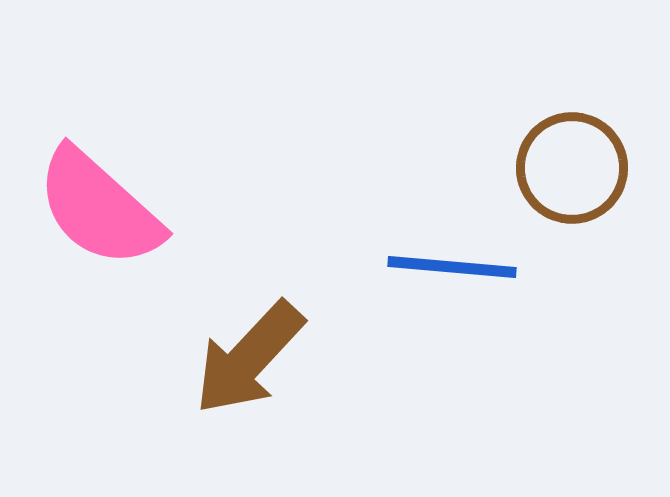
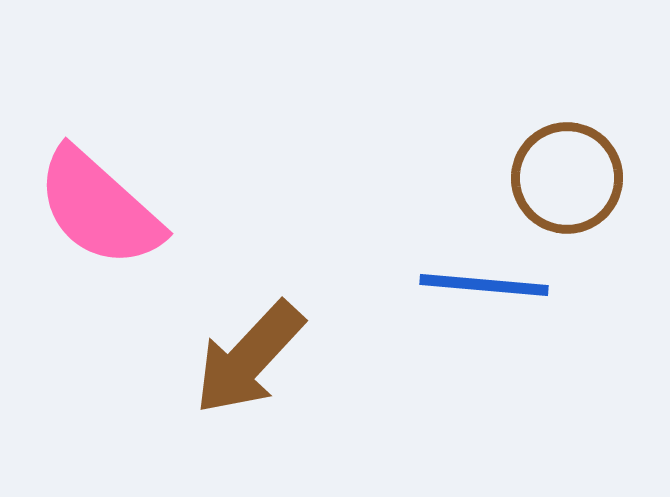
brown circle: moved 5 px left, 10 px down
blue line: moved 32 px right, 18 px down
